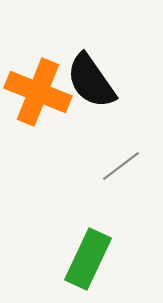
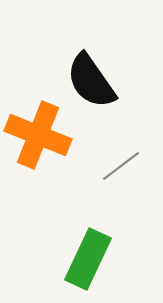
orange cross: moved 43 px down
